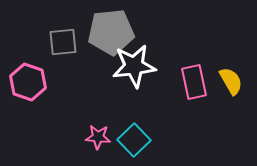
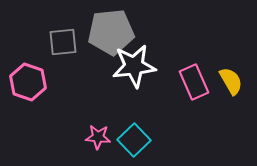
pink rectangle: rotated 12 degrees counterclockwise
